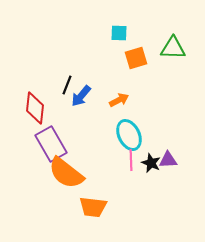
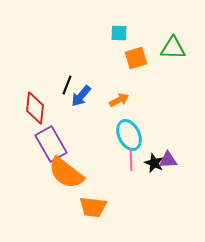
black star: moved 3 px right
